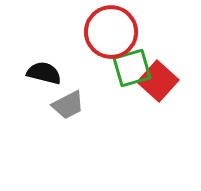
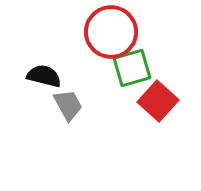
black semicircle: moved 3 px down
red square: moved 20 px down
gray trapezoid: rotated 92 degrees counterclockwise
